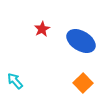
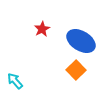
orange square: moved 7 px left, 13 px up
